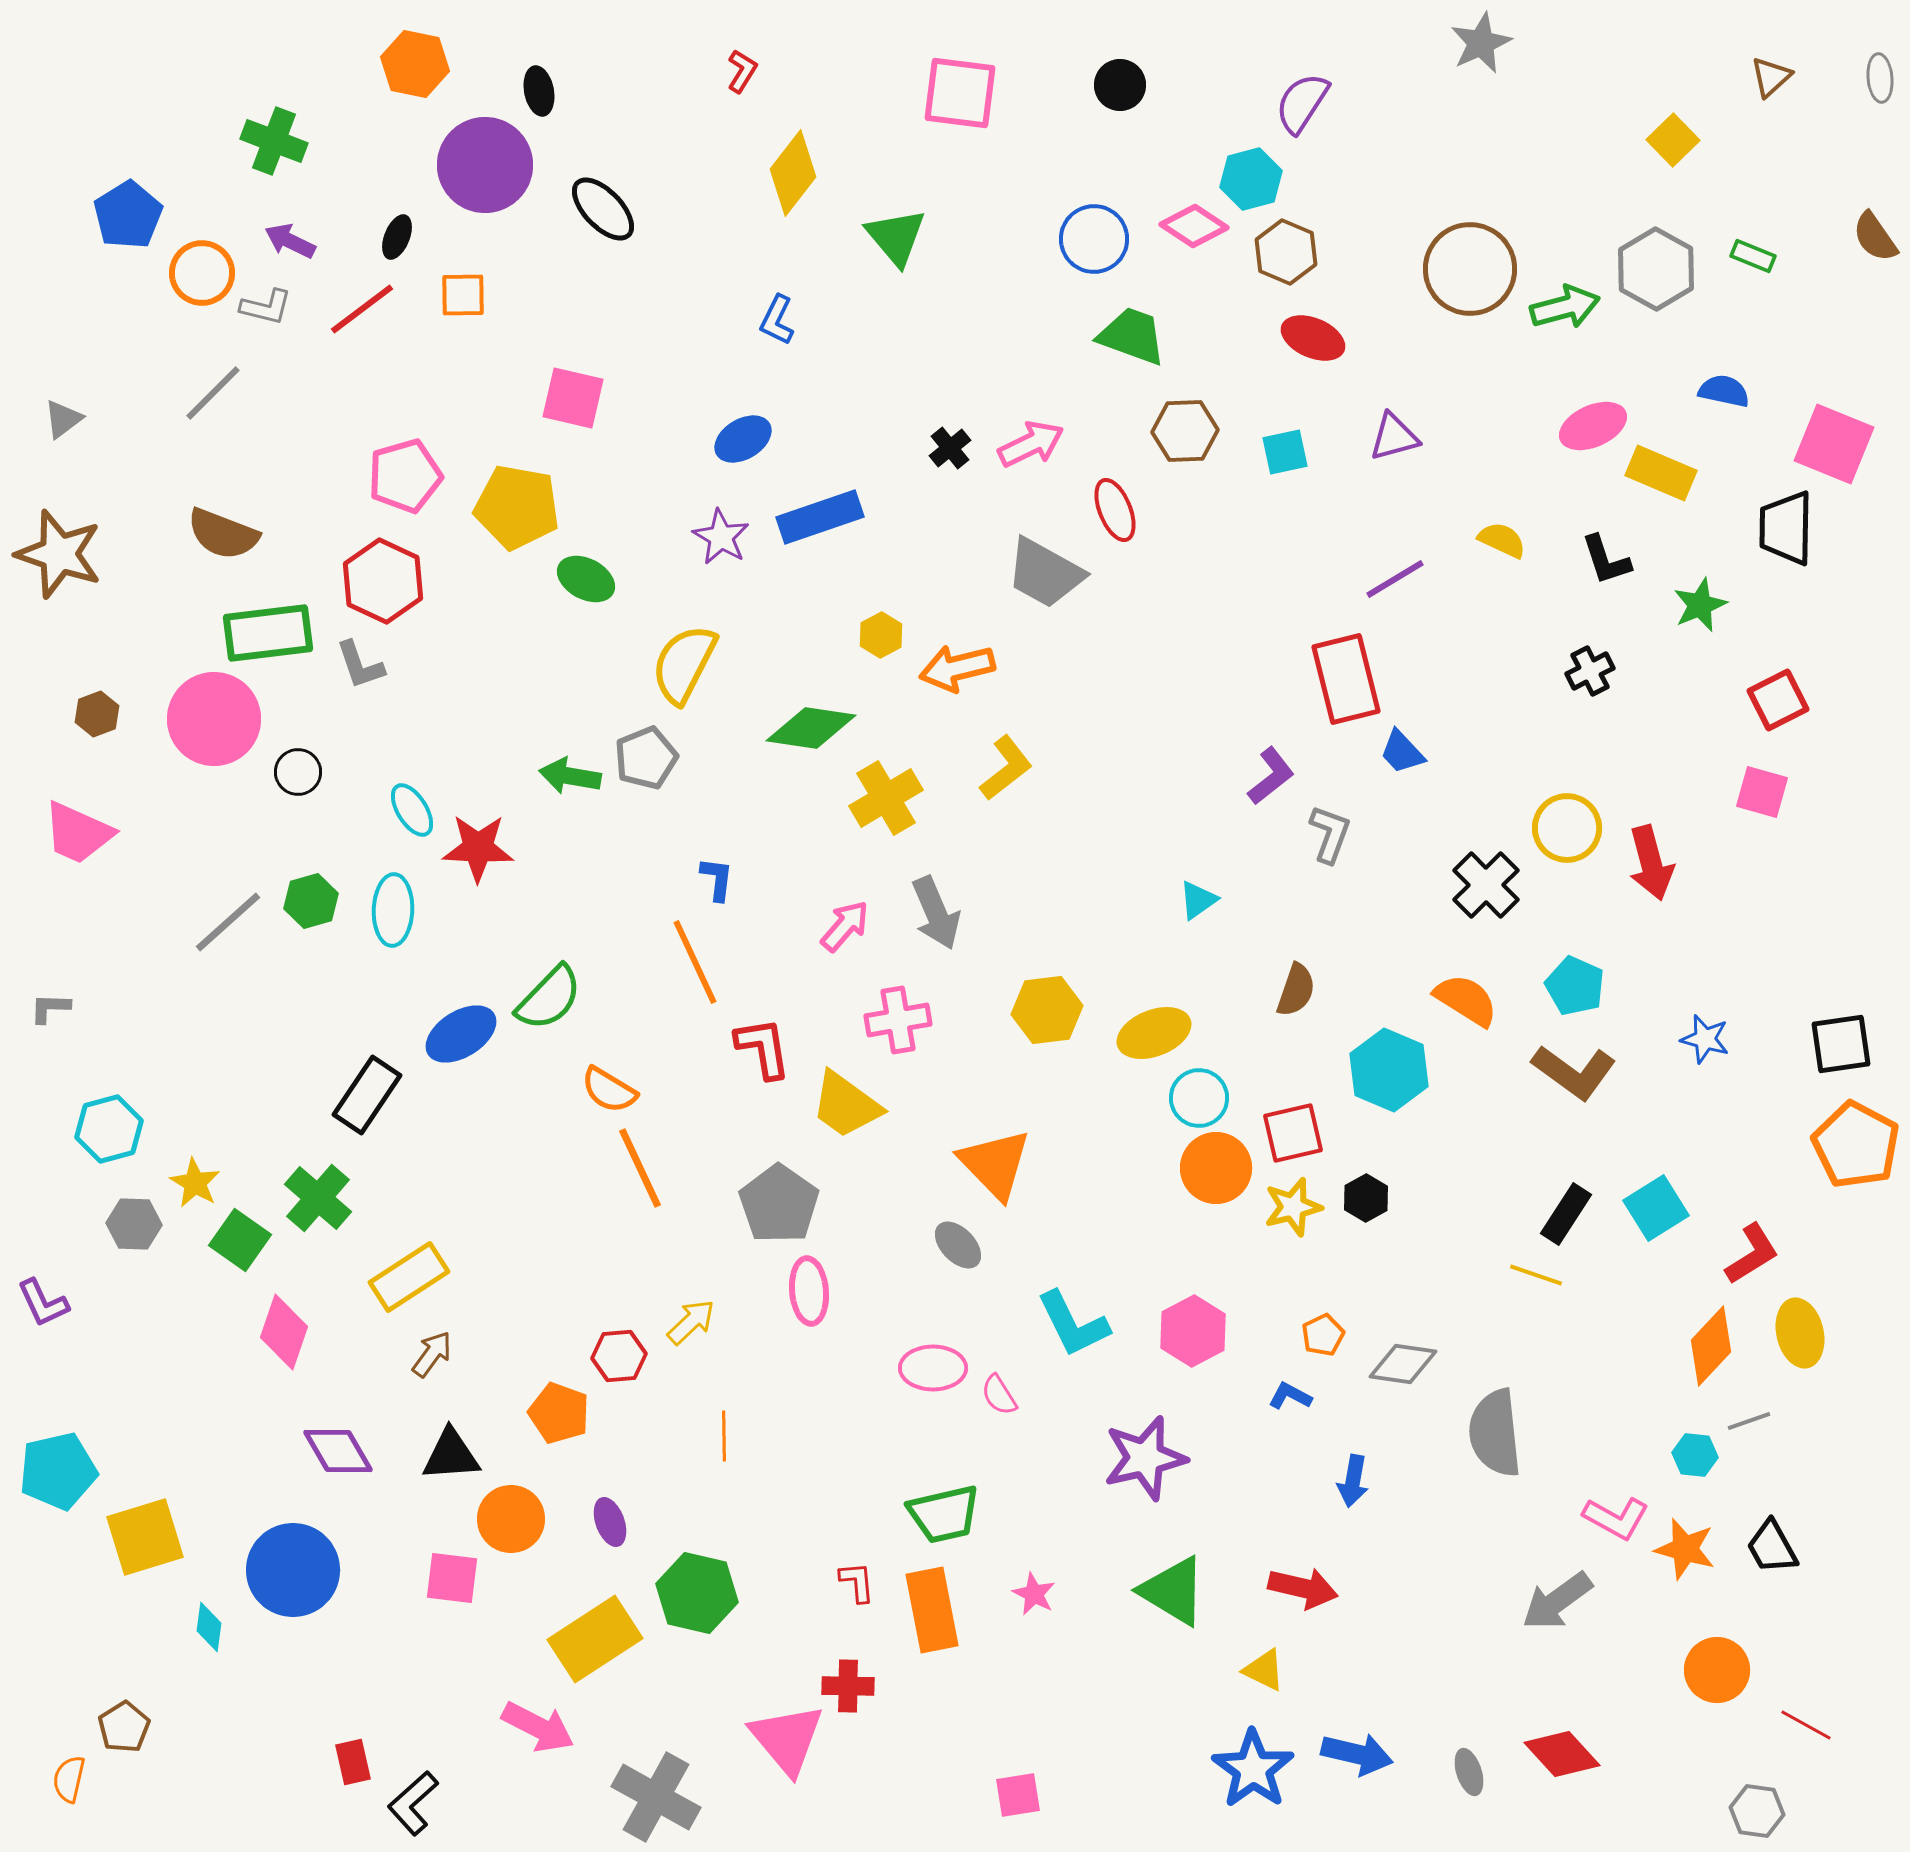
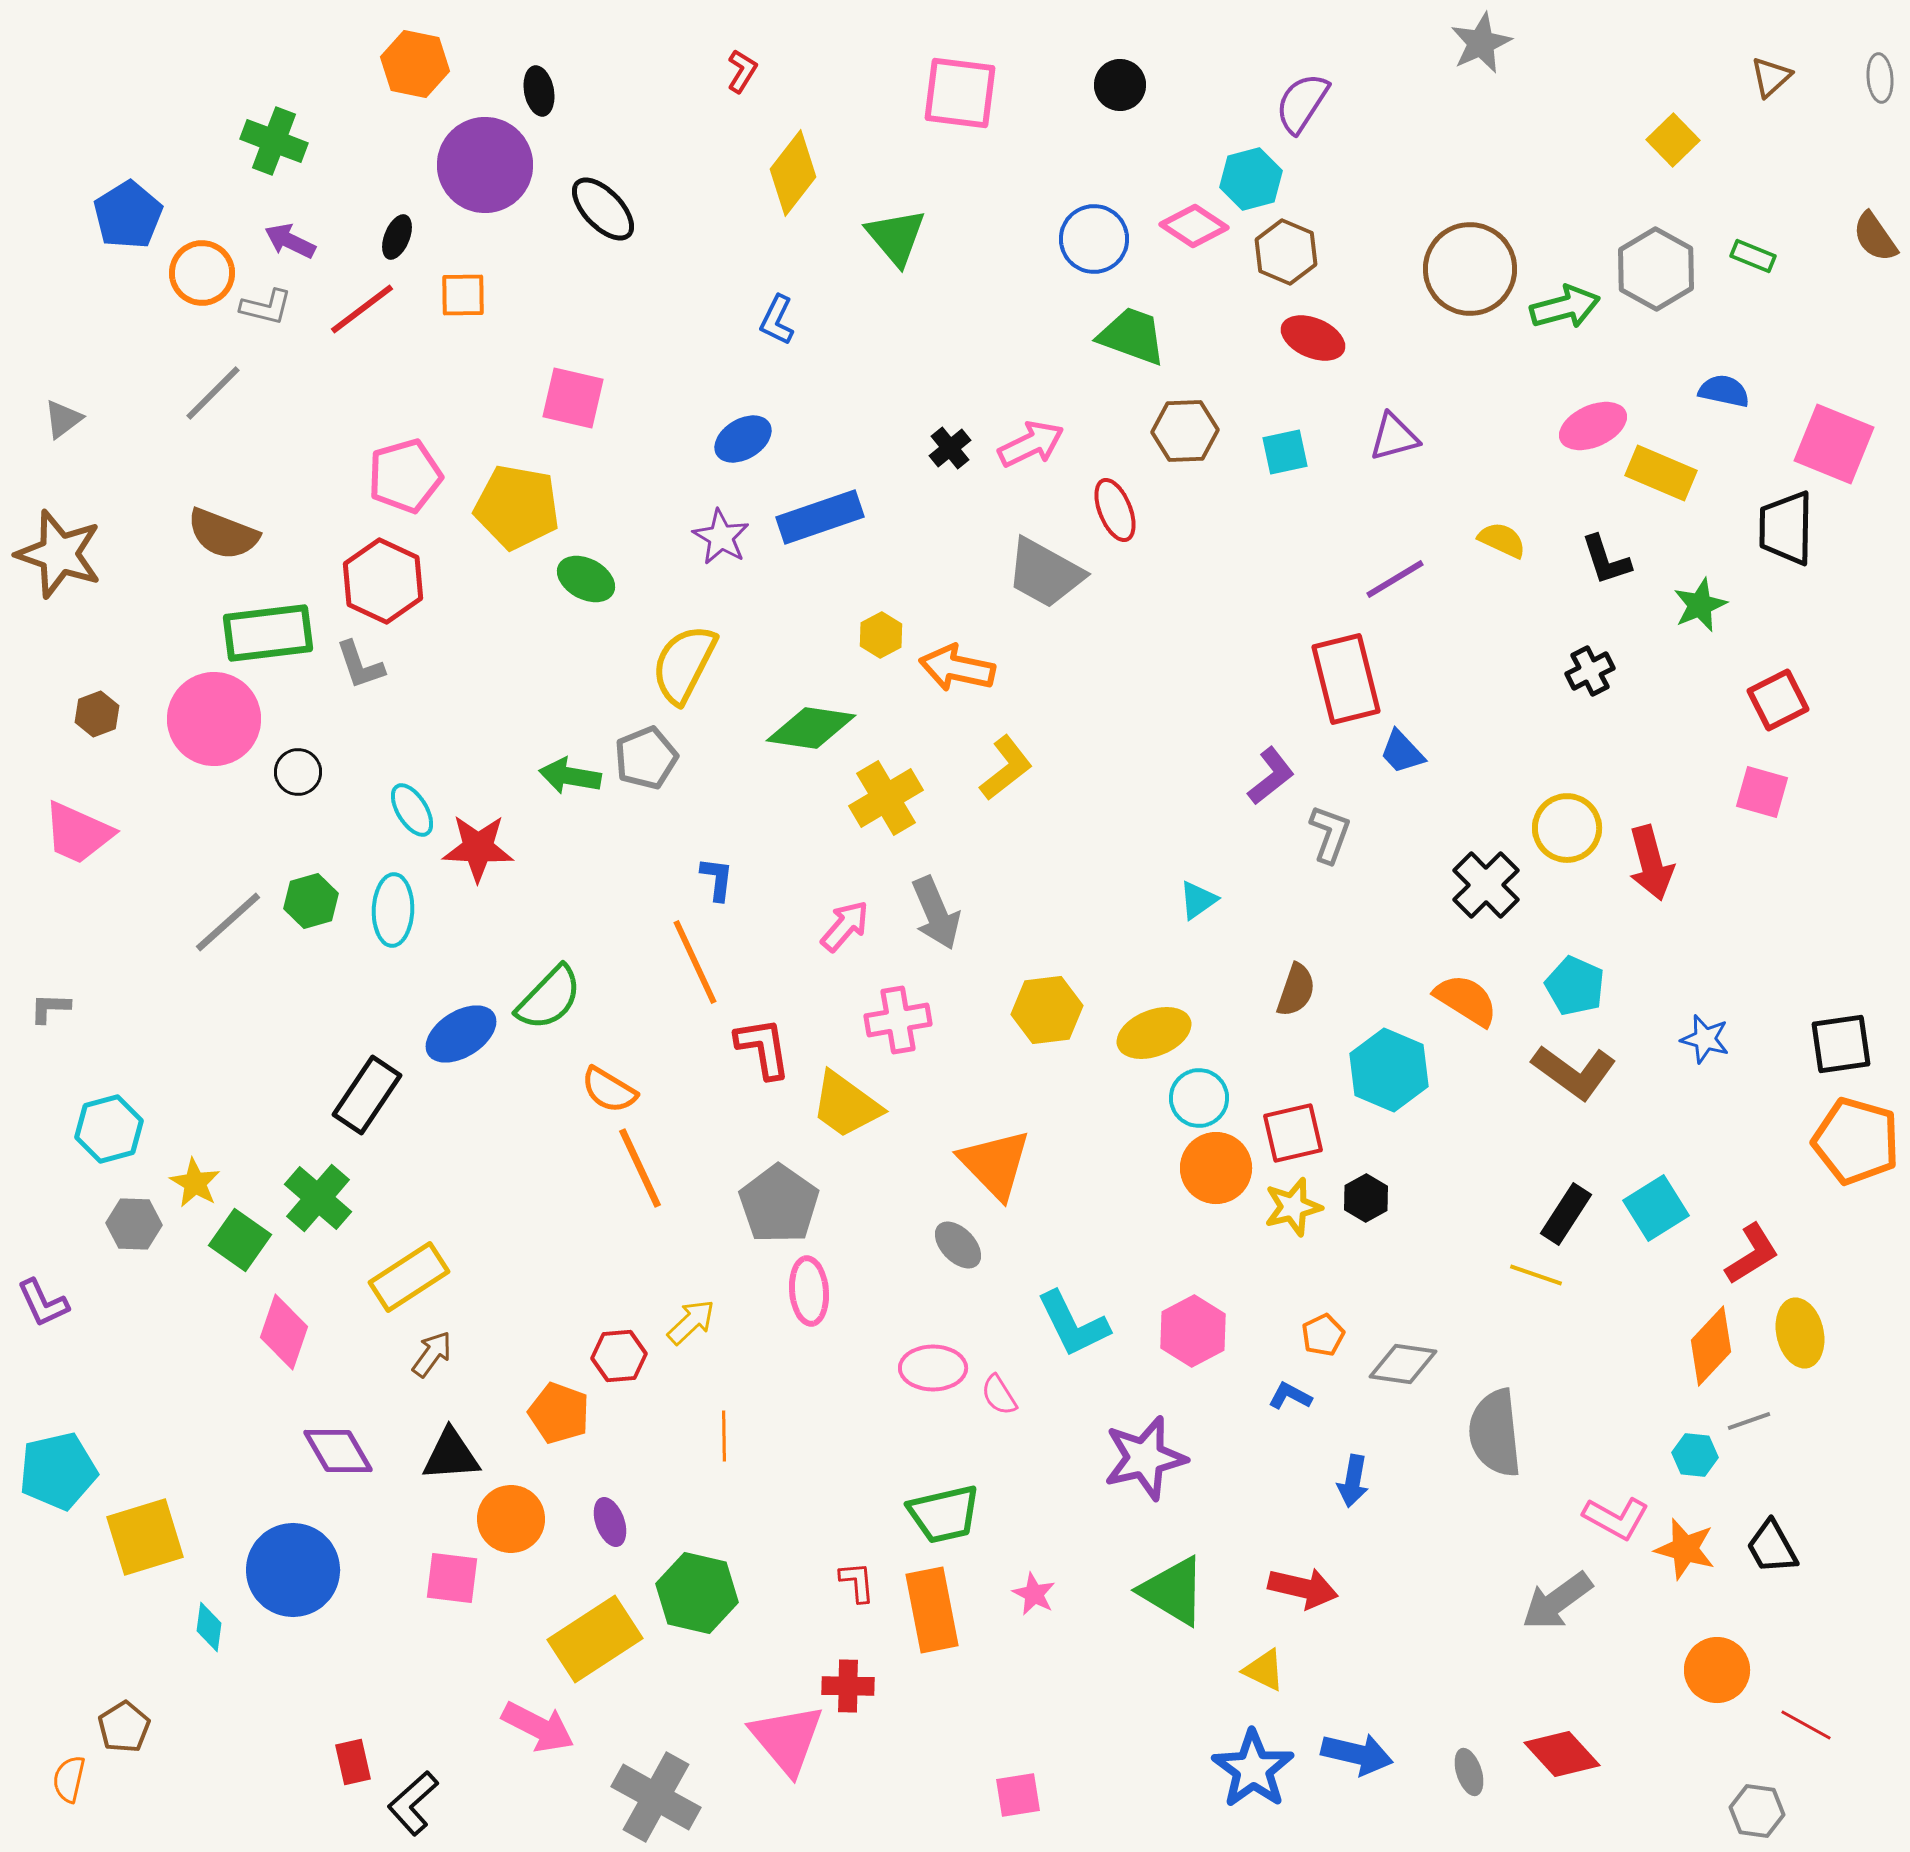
orange arrow at (957, 668): rotated 26 degrees clockwise
orange pentagon at (1856, 1145): moved 4 px up; rotated 12 degrees counterclockwise
